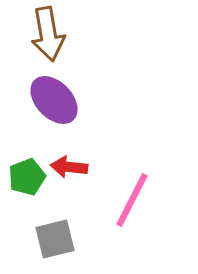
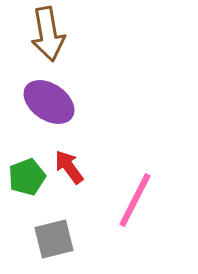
purple ellipse: moved 5 px left, 2 px down; rotated 12 degrees counterclockwise
red arrow: rotated 48 degrees clockwise
pink line: moved 3 px right
gray square: moved 1 px left
